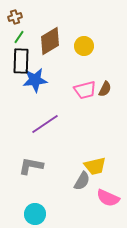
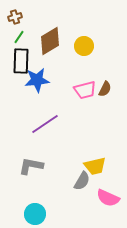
blue star: moved 2 px right
